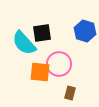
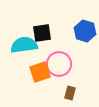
cyan semicircle: moved 2 px down; rotated 124 degrees clockwise
orange square: rotated 25 degrees counterclockwise
